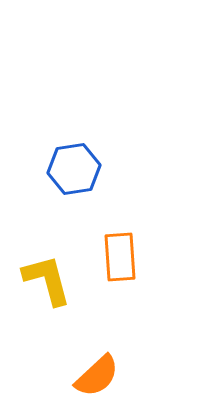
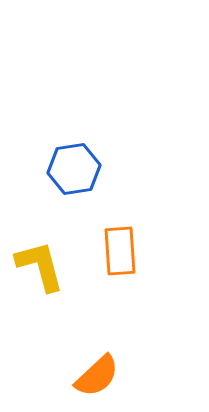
orange rectangle: moved 6 px up
yellow L-shape: moved 7 px left, 14 px up
